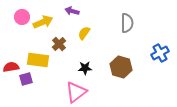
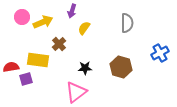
purple arrow: rotated 88 degrees counterclockwise
yellow semicircle: moved 5 px up
